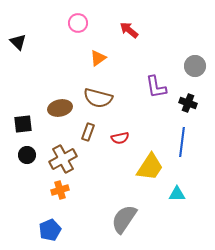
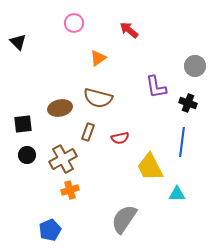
pink circle: moved 4 px left
yellow trapezoid: rotated 120 degrees clockwise
orange cross: moved 10 px right
